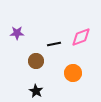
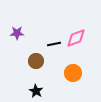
pink diamond: moved 5 px left, 1 px down
